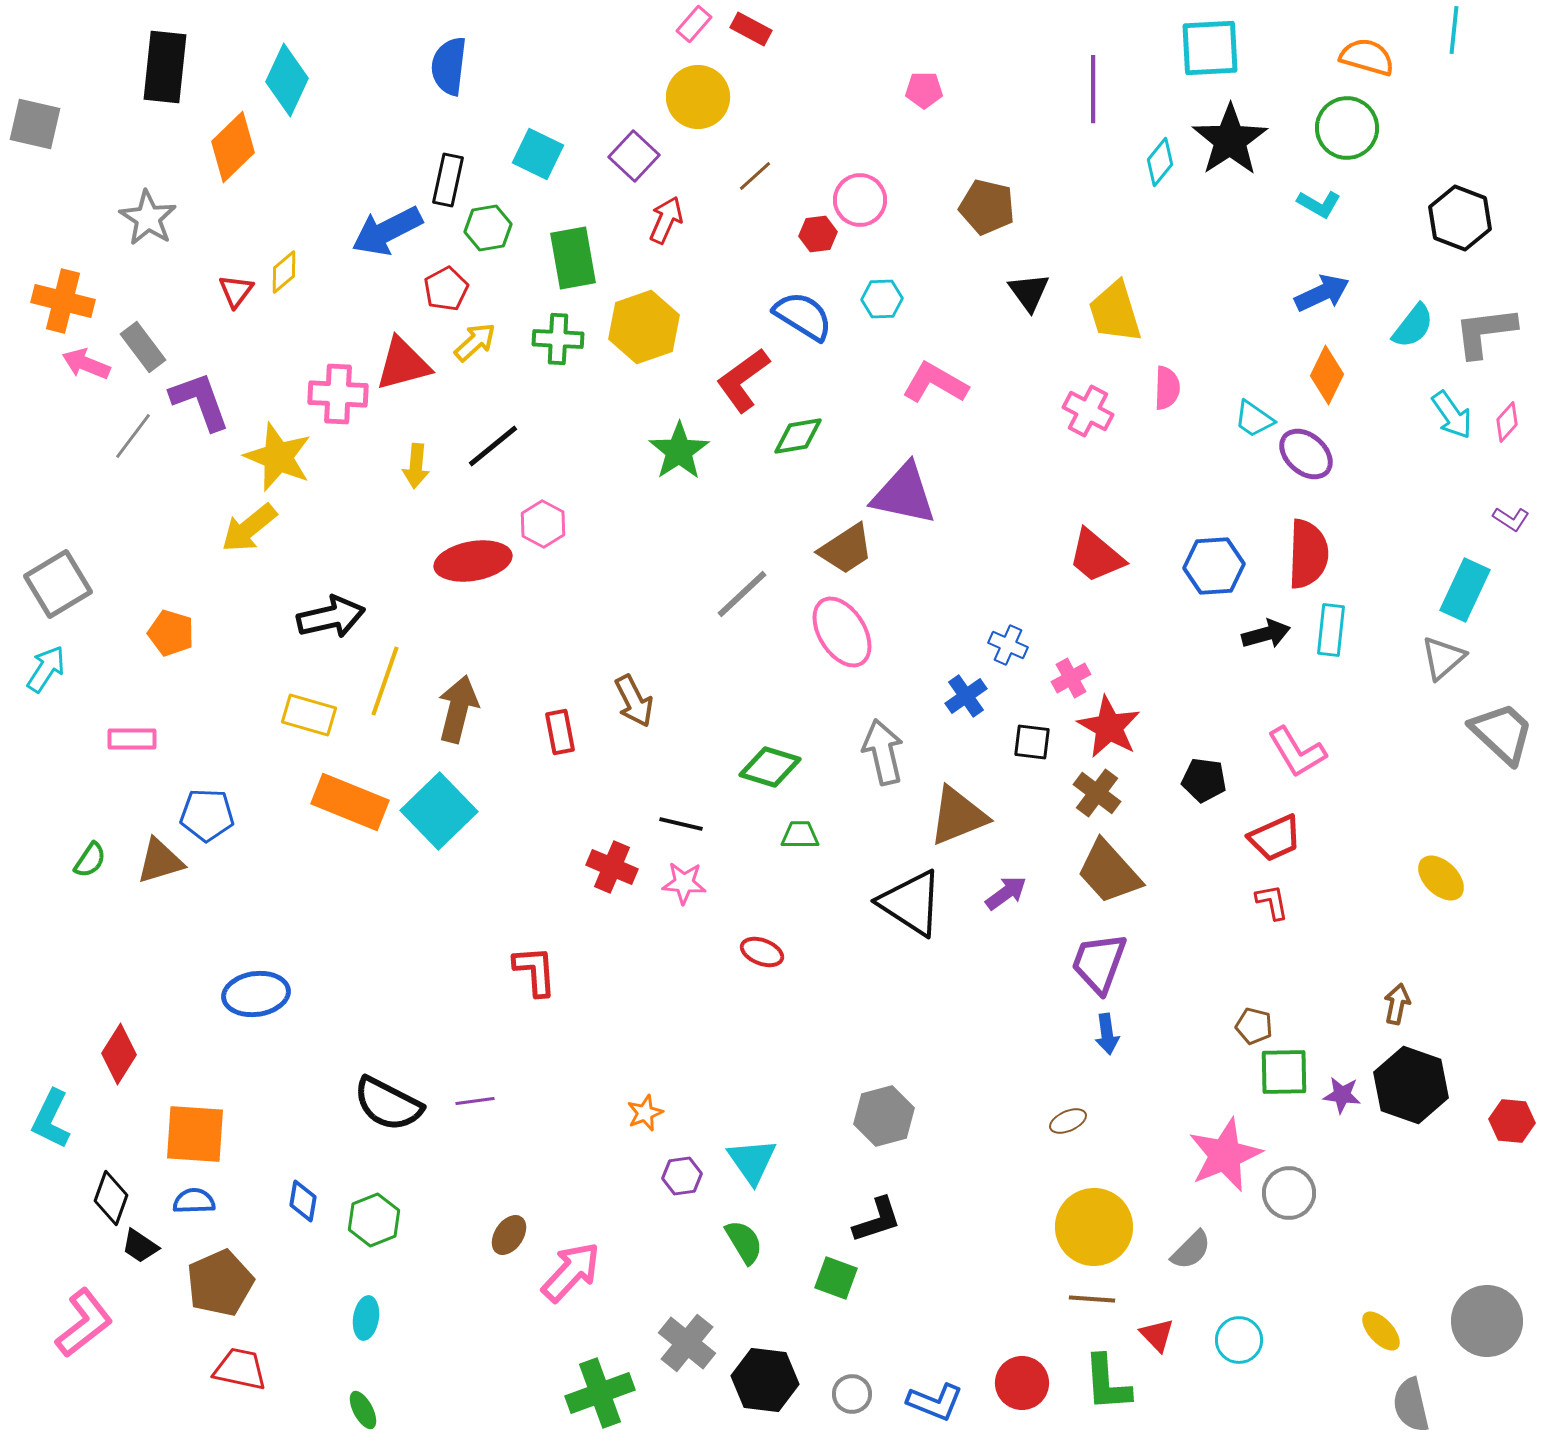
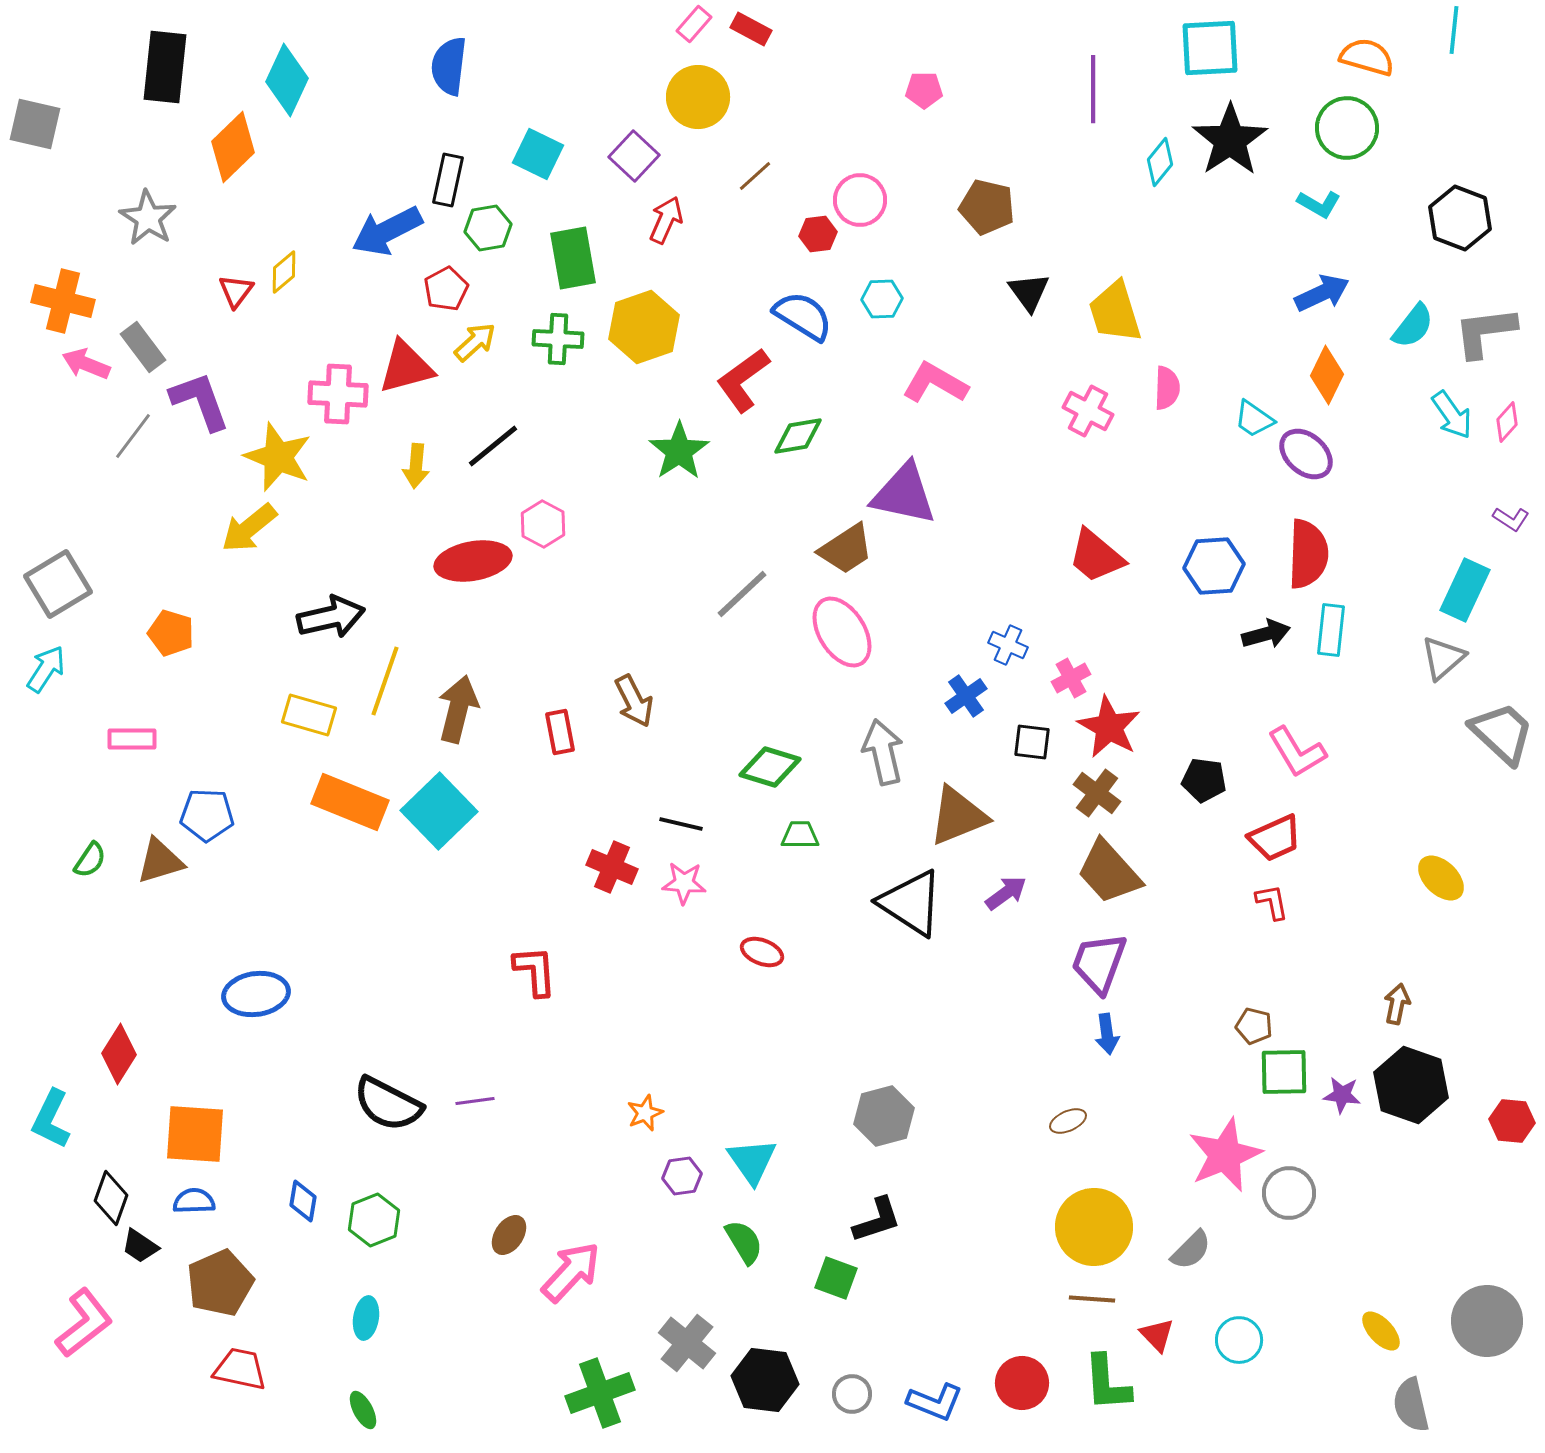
red triangle at (403, 364): moved 3 px right, 3 px down
